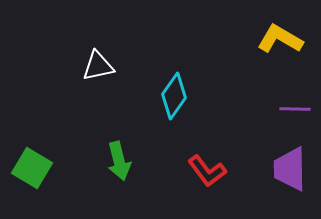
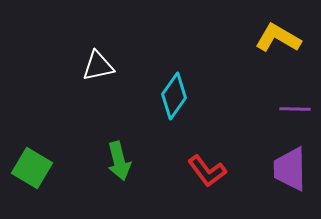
yellow L-shape: moved 2 px left, 1 px up
